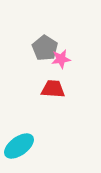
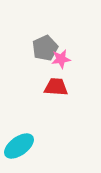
gray pentagon: rotated 15 degrees clockwise
red trapezoid: moved 3 px right, 2 px up
